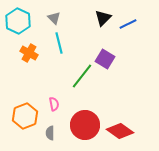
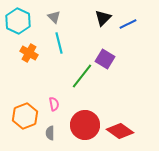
gray triangle: moved 1 px up
